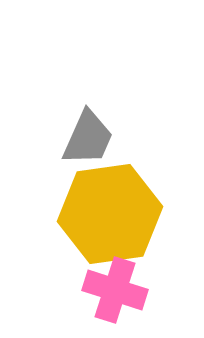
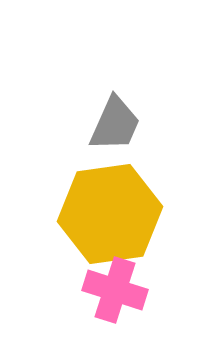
gray trapezoid: moved 27 px right, 14 px up
